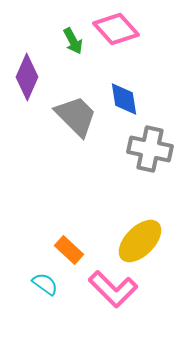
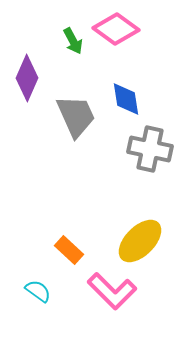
pink diamond: rotated 12 degrees counterclockwise
purple diamond: moved 1 px down
blue diamond: moved 2 px right
gray trapezoid: rotated 21 degrees clockwise
cyan semicircle: moved 7 px left, 7 px down
pink L-shape: moved 1 px left, 2 px down
